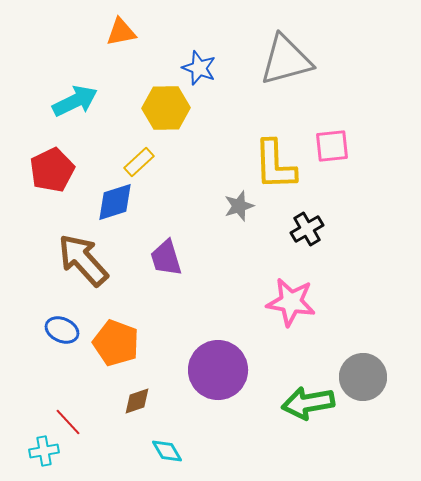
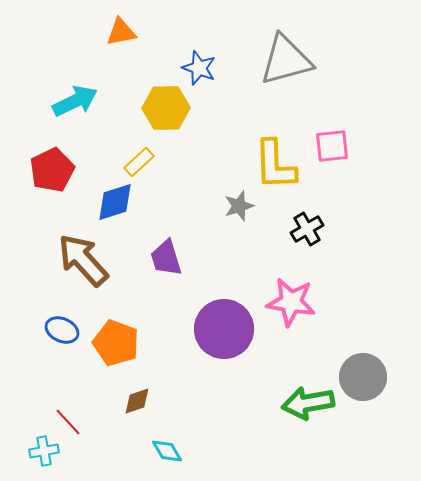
purple circle: moved 6 px right, 41 px up
